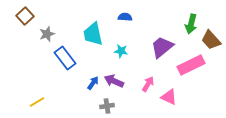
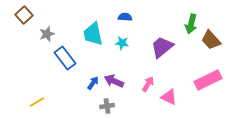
brown square: moved 1 px left, 1 px up
cyan star: moved 1 px right, 8 px up
pink rectangle: moved 17 px right, 15 px down
